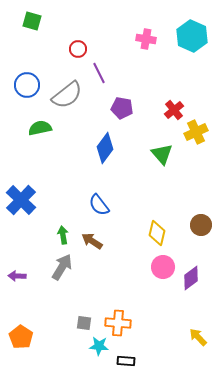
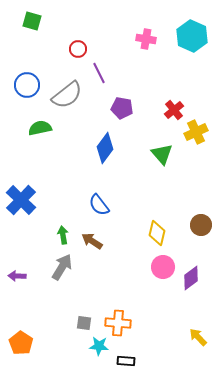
orange pentagon: moved 6 px down
